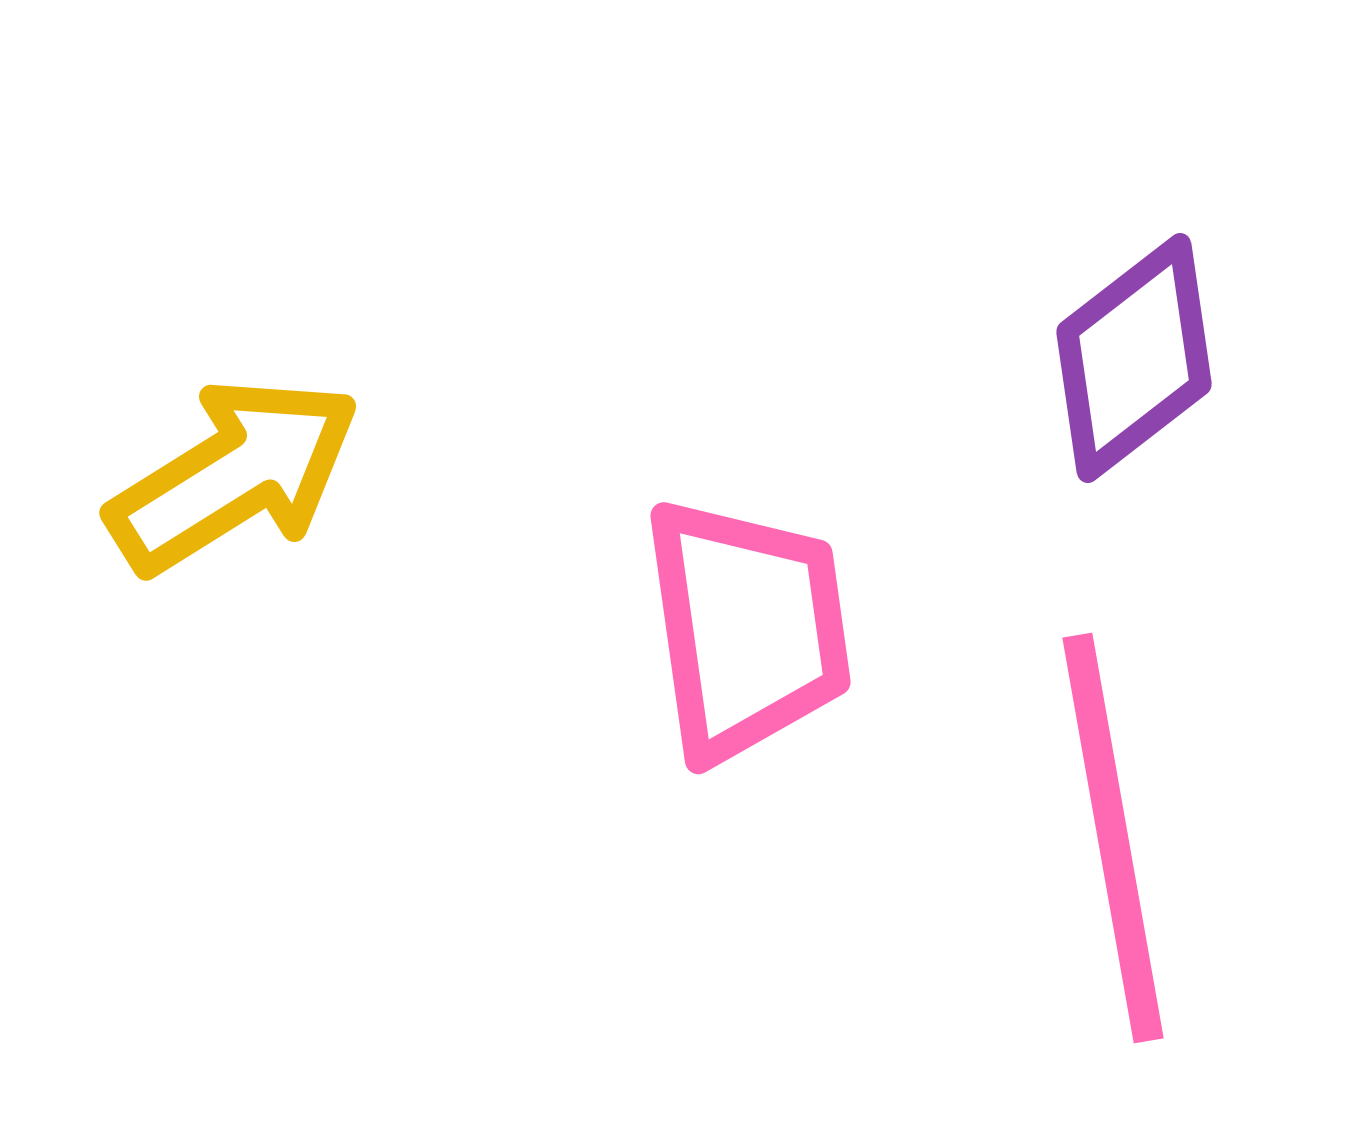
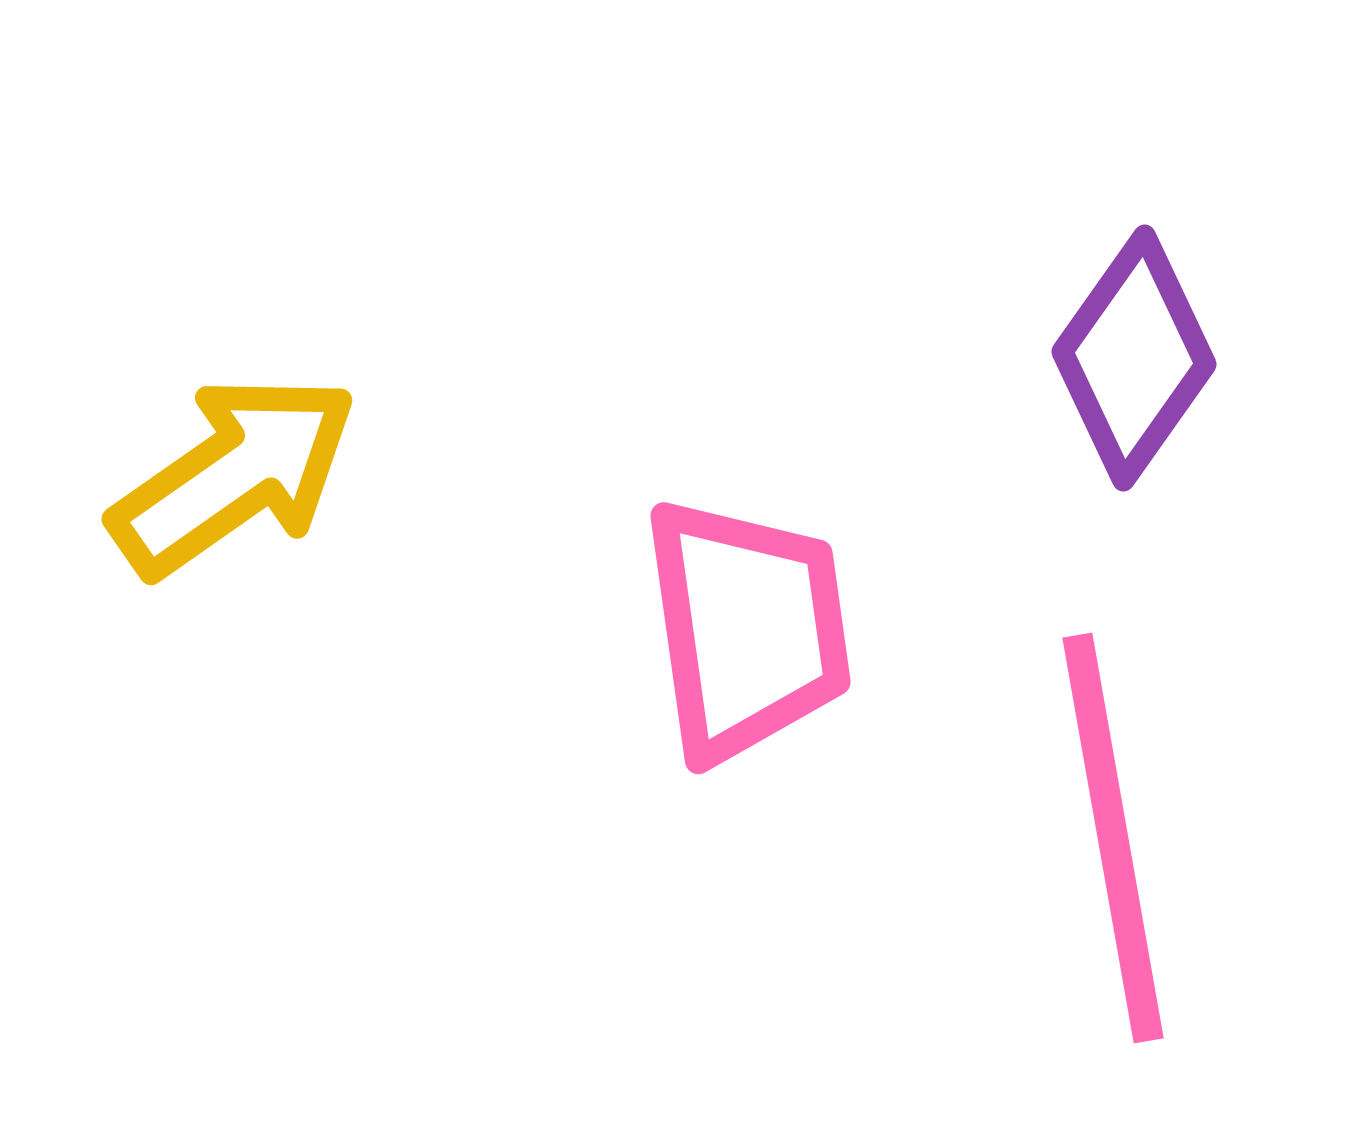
purple diamond: rotated 17 degrees counterclockwise
yellow arrow: rotated 3 degrees counterclockwise
